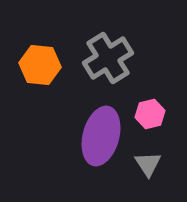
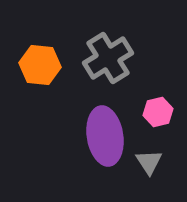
pink hexagon: moved 8 px right, 2 px up
purple ellipse: moved 4 px right; rotated 24 degrees counterclockwise
gray triangle: moved 1 px right, 2 px up
